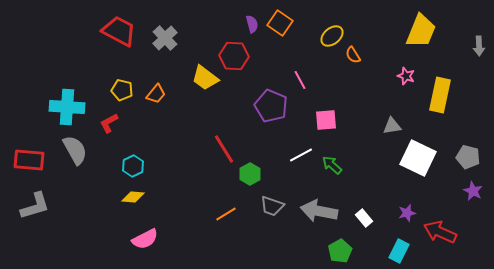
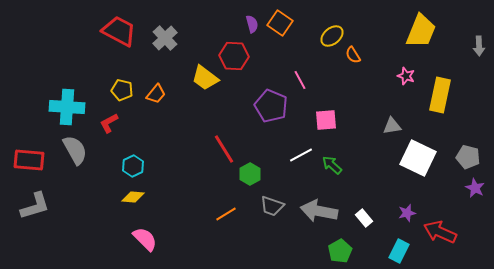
purple star at (473, 191): moved 2 px right, 3 px up
pink semicircle at (145, 239): rotated 108 degrees counterclockwise
